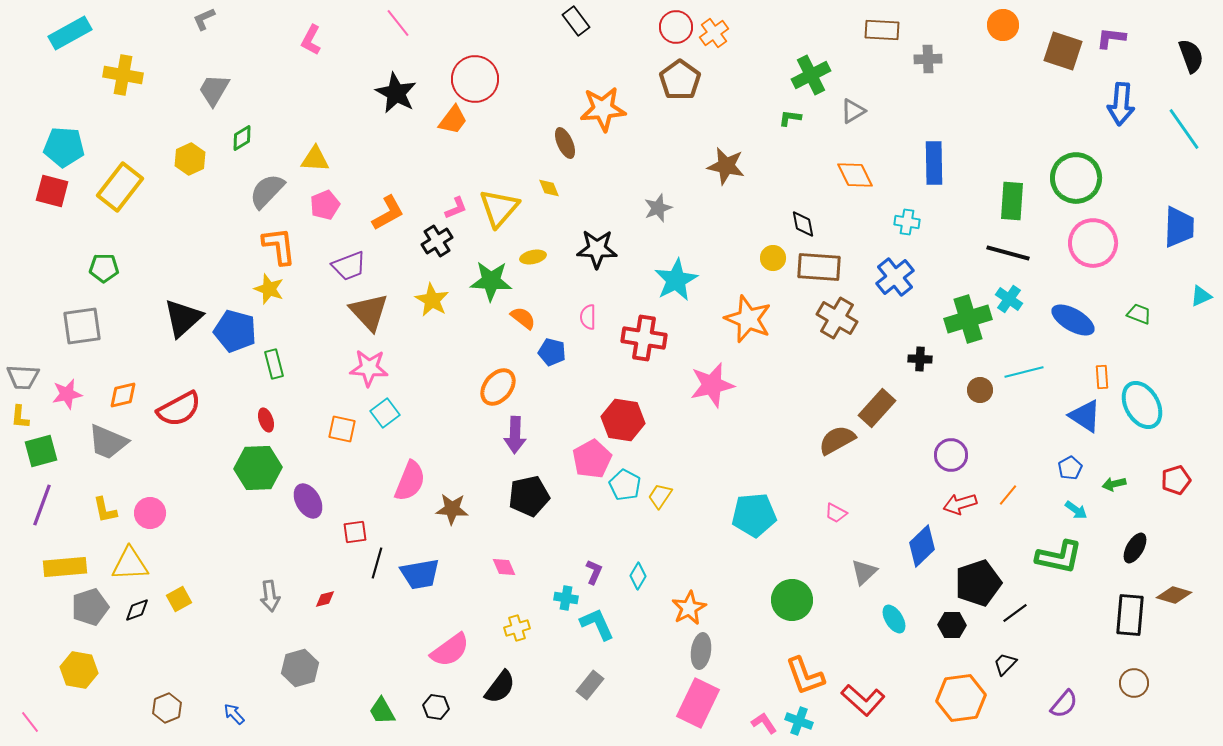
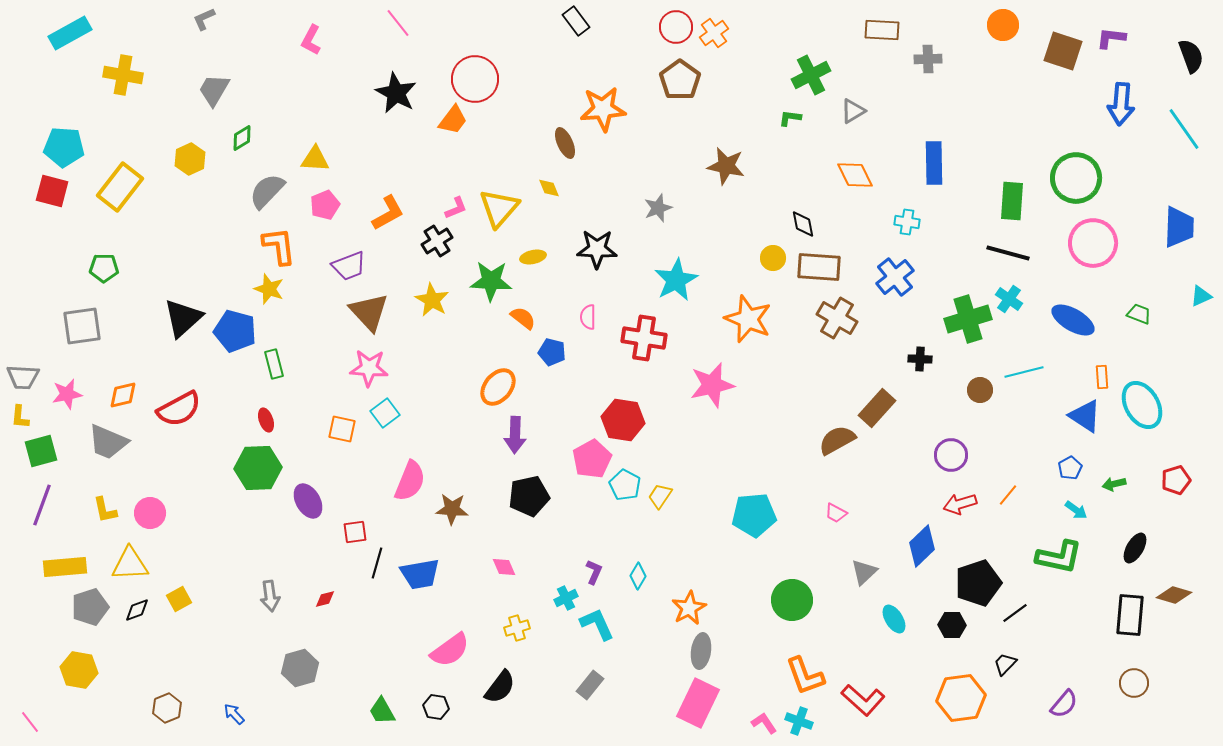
cyan cross at (566, 598): rotated 35 degrees counterclockwise
